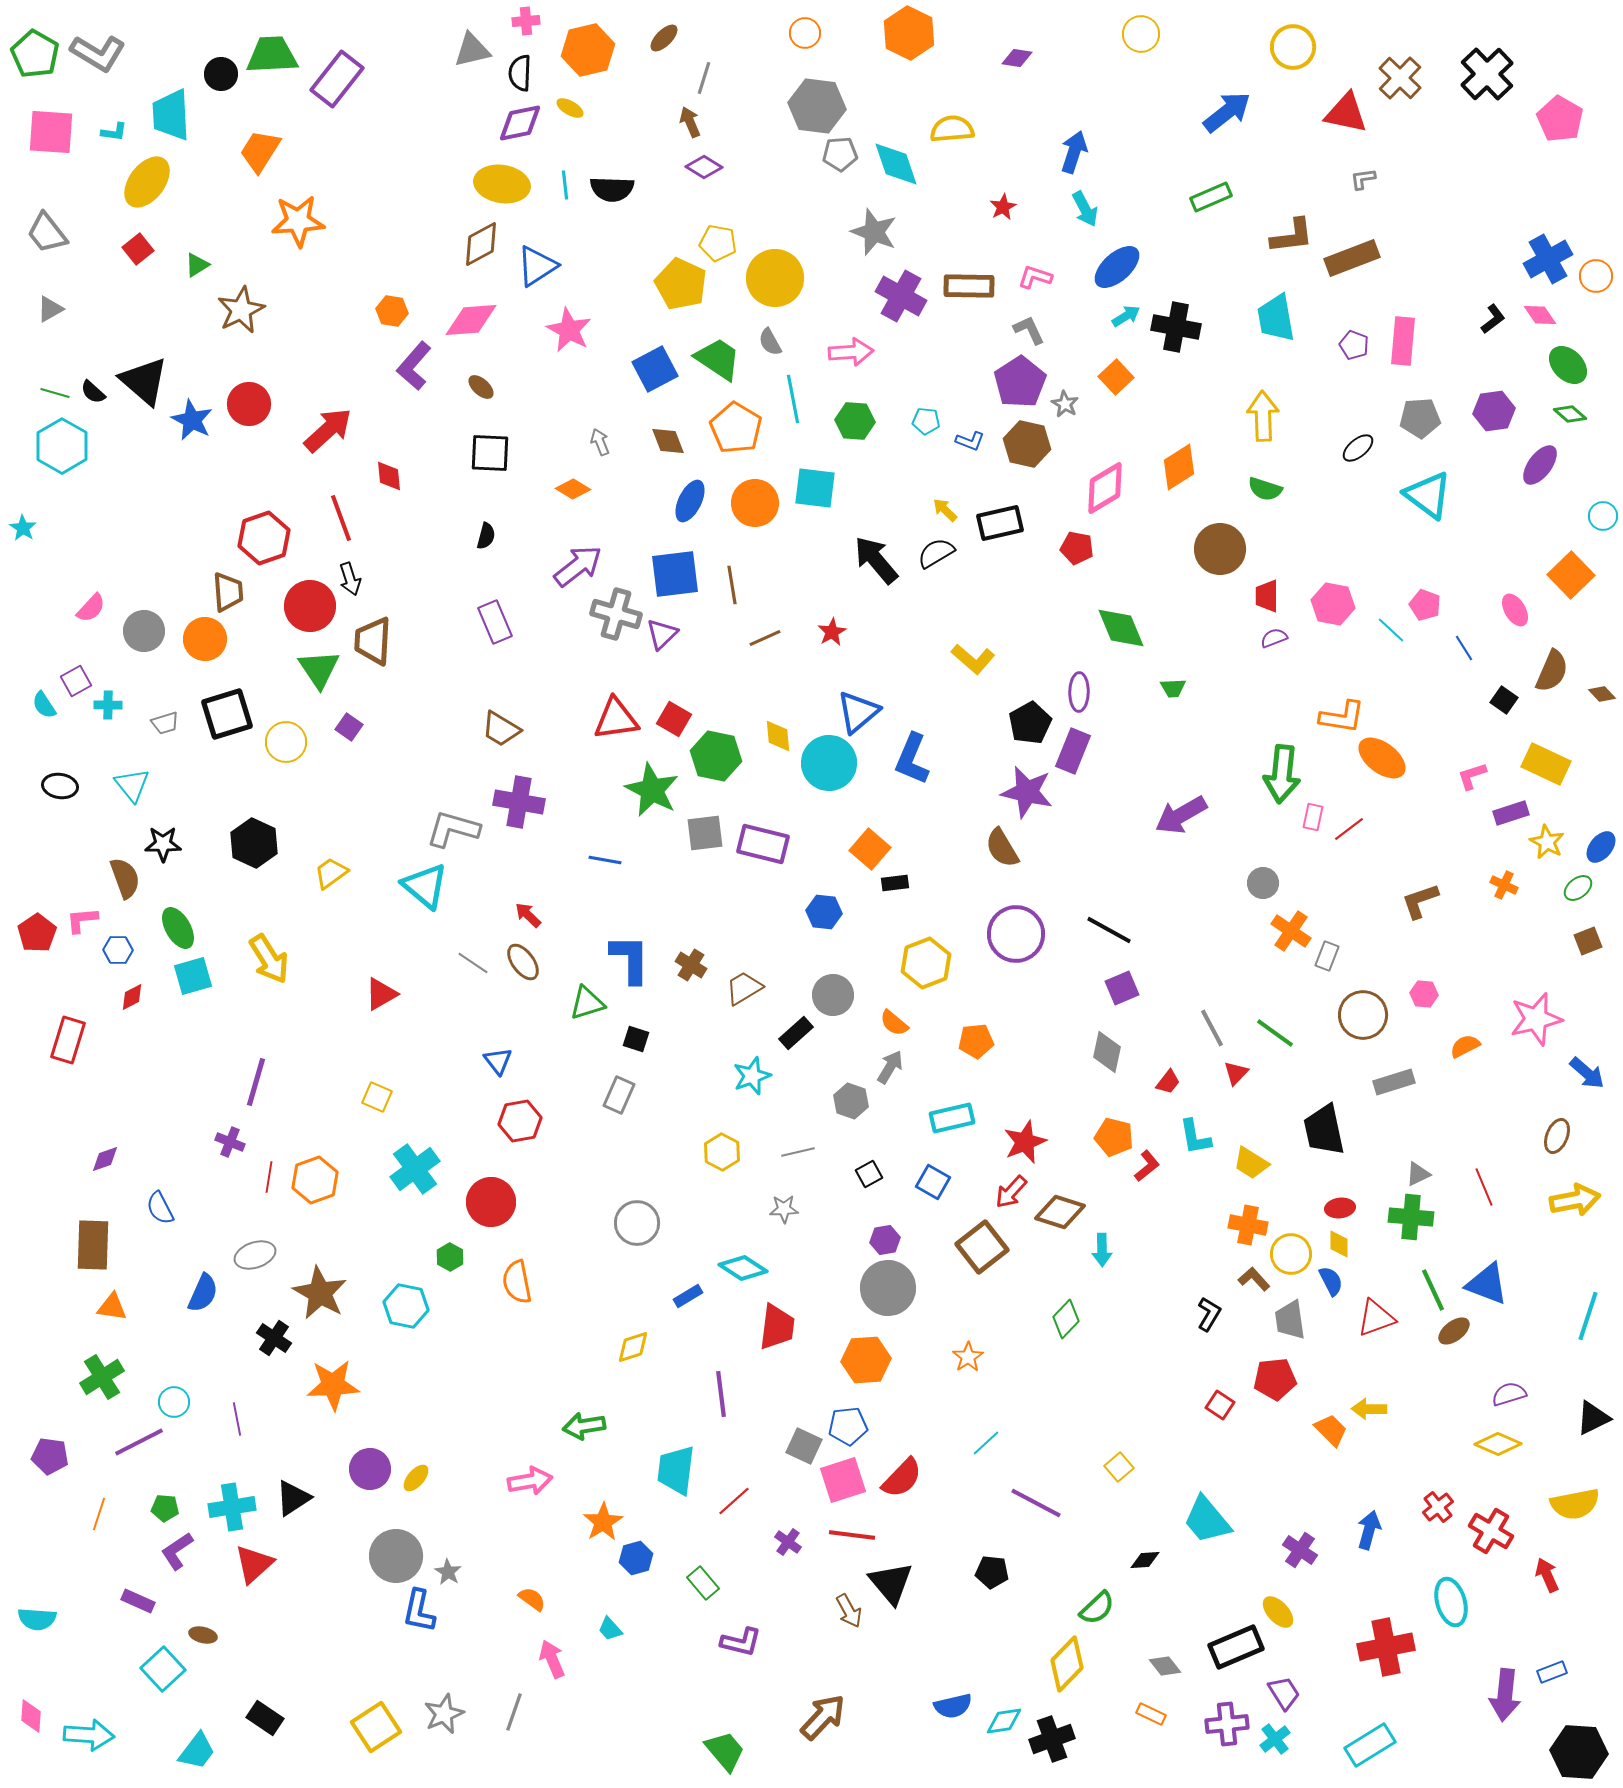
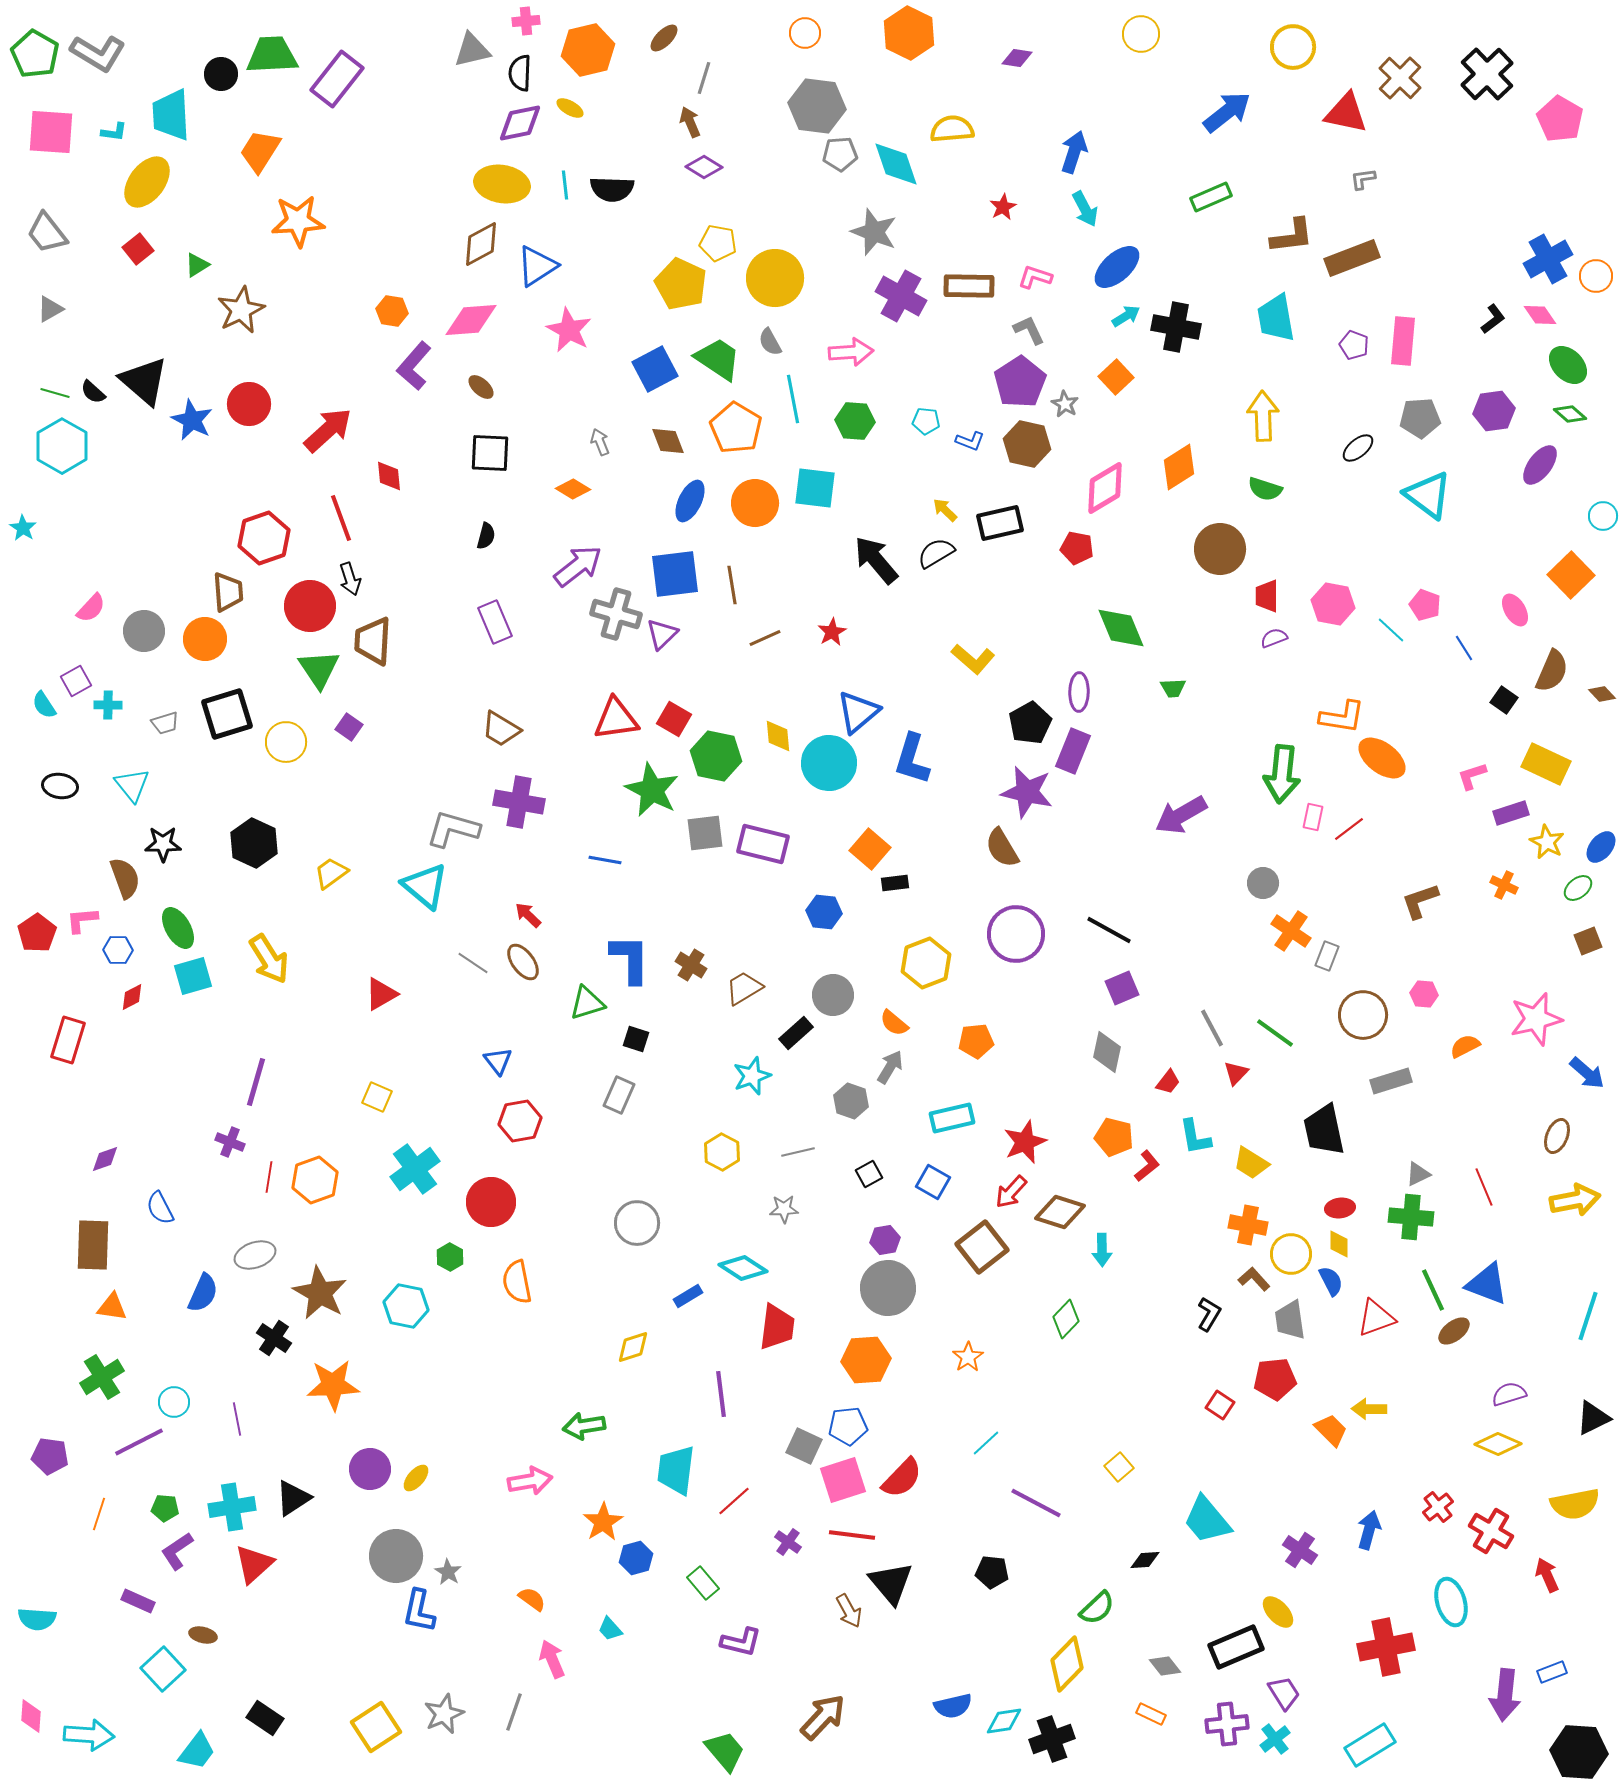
blue L-shape at (912, 759): rotated 6 degrees counterclockwise
gray rectangle at (1394, 1082): moved 3 px left, 1 px up
